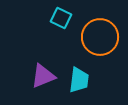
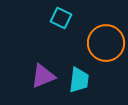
orange circle: moved 6 px right, 6 px down
